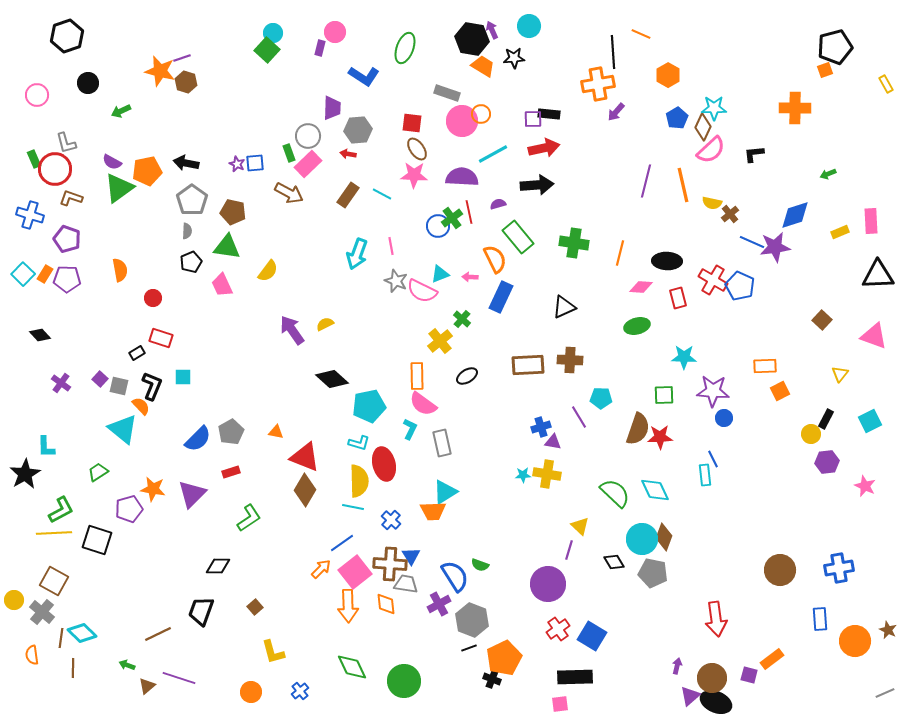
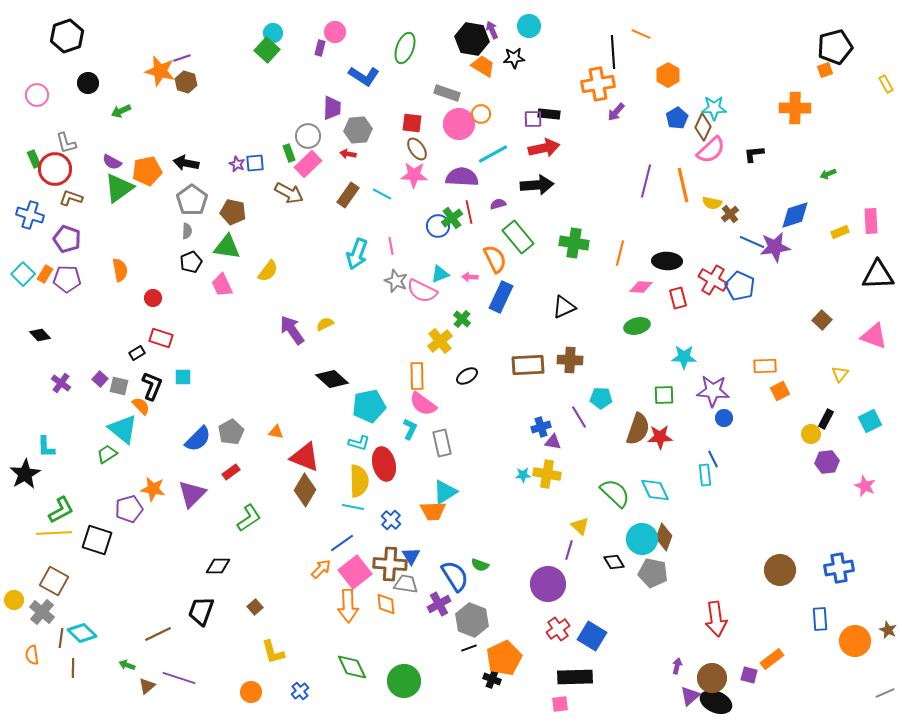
pink circle at (462, 121): moved 3 px left, 3 px down
green trapezoid at (98, 472): moved 9 px right, 18 px up
red rectangle at (231, 472): rotated 18 degrees counterclockwise
